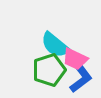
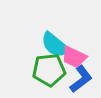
pink trapezoid: moved 1 px left, 2 px up
green pentagon: rotated 12 degrees clockwise
